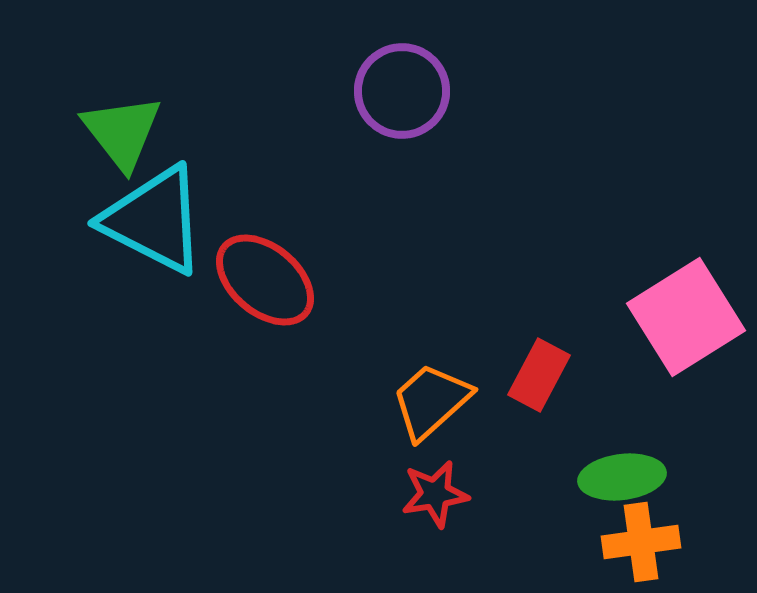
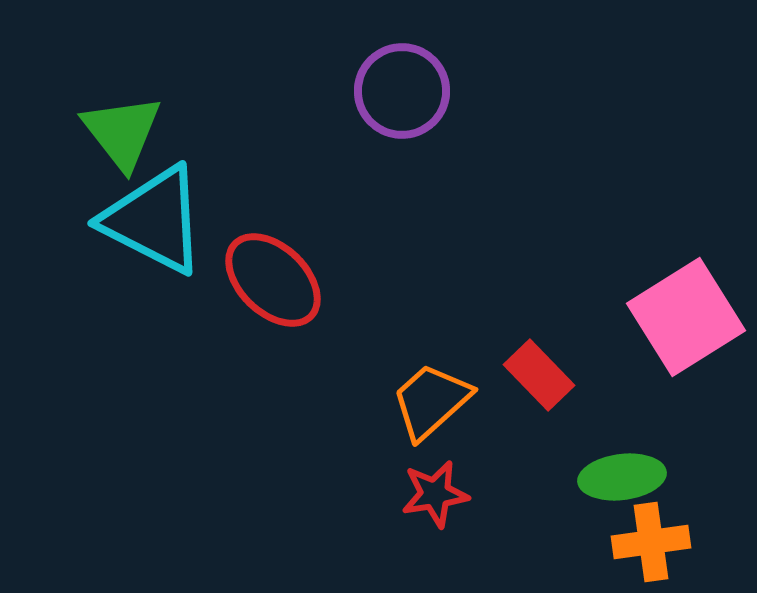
red ellipse: moved 8 px right; rotated 4 degrees clockwise
red rectangle: rotated 72 degrees counterclockwise
orange cross: moved 10 px right
